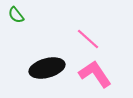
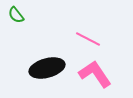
pink line: rotated 15 degrees counterclockwise
